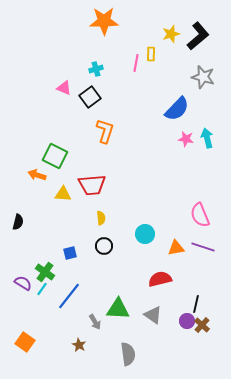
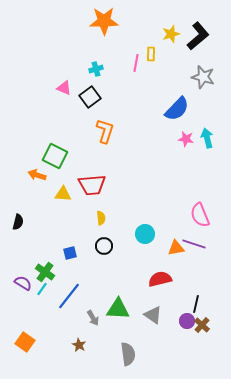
purple line: moved 9 px left, 3 px up
gray arrow: moved 2 px left, 4 px up
